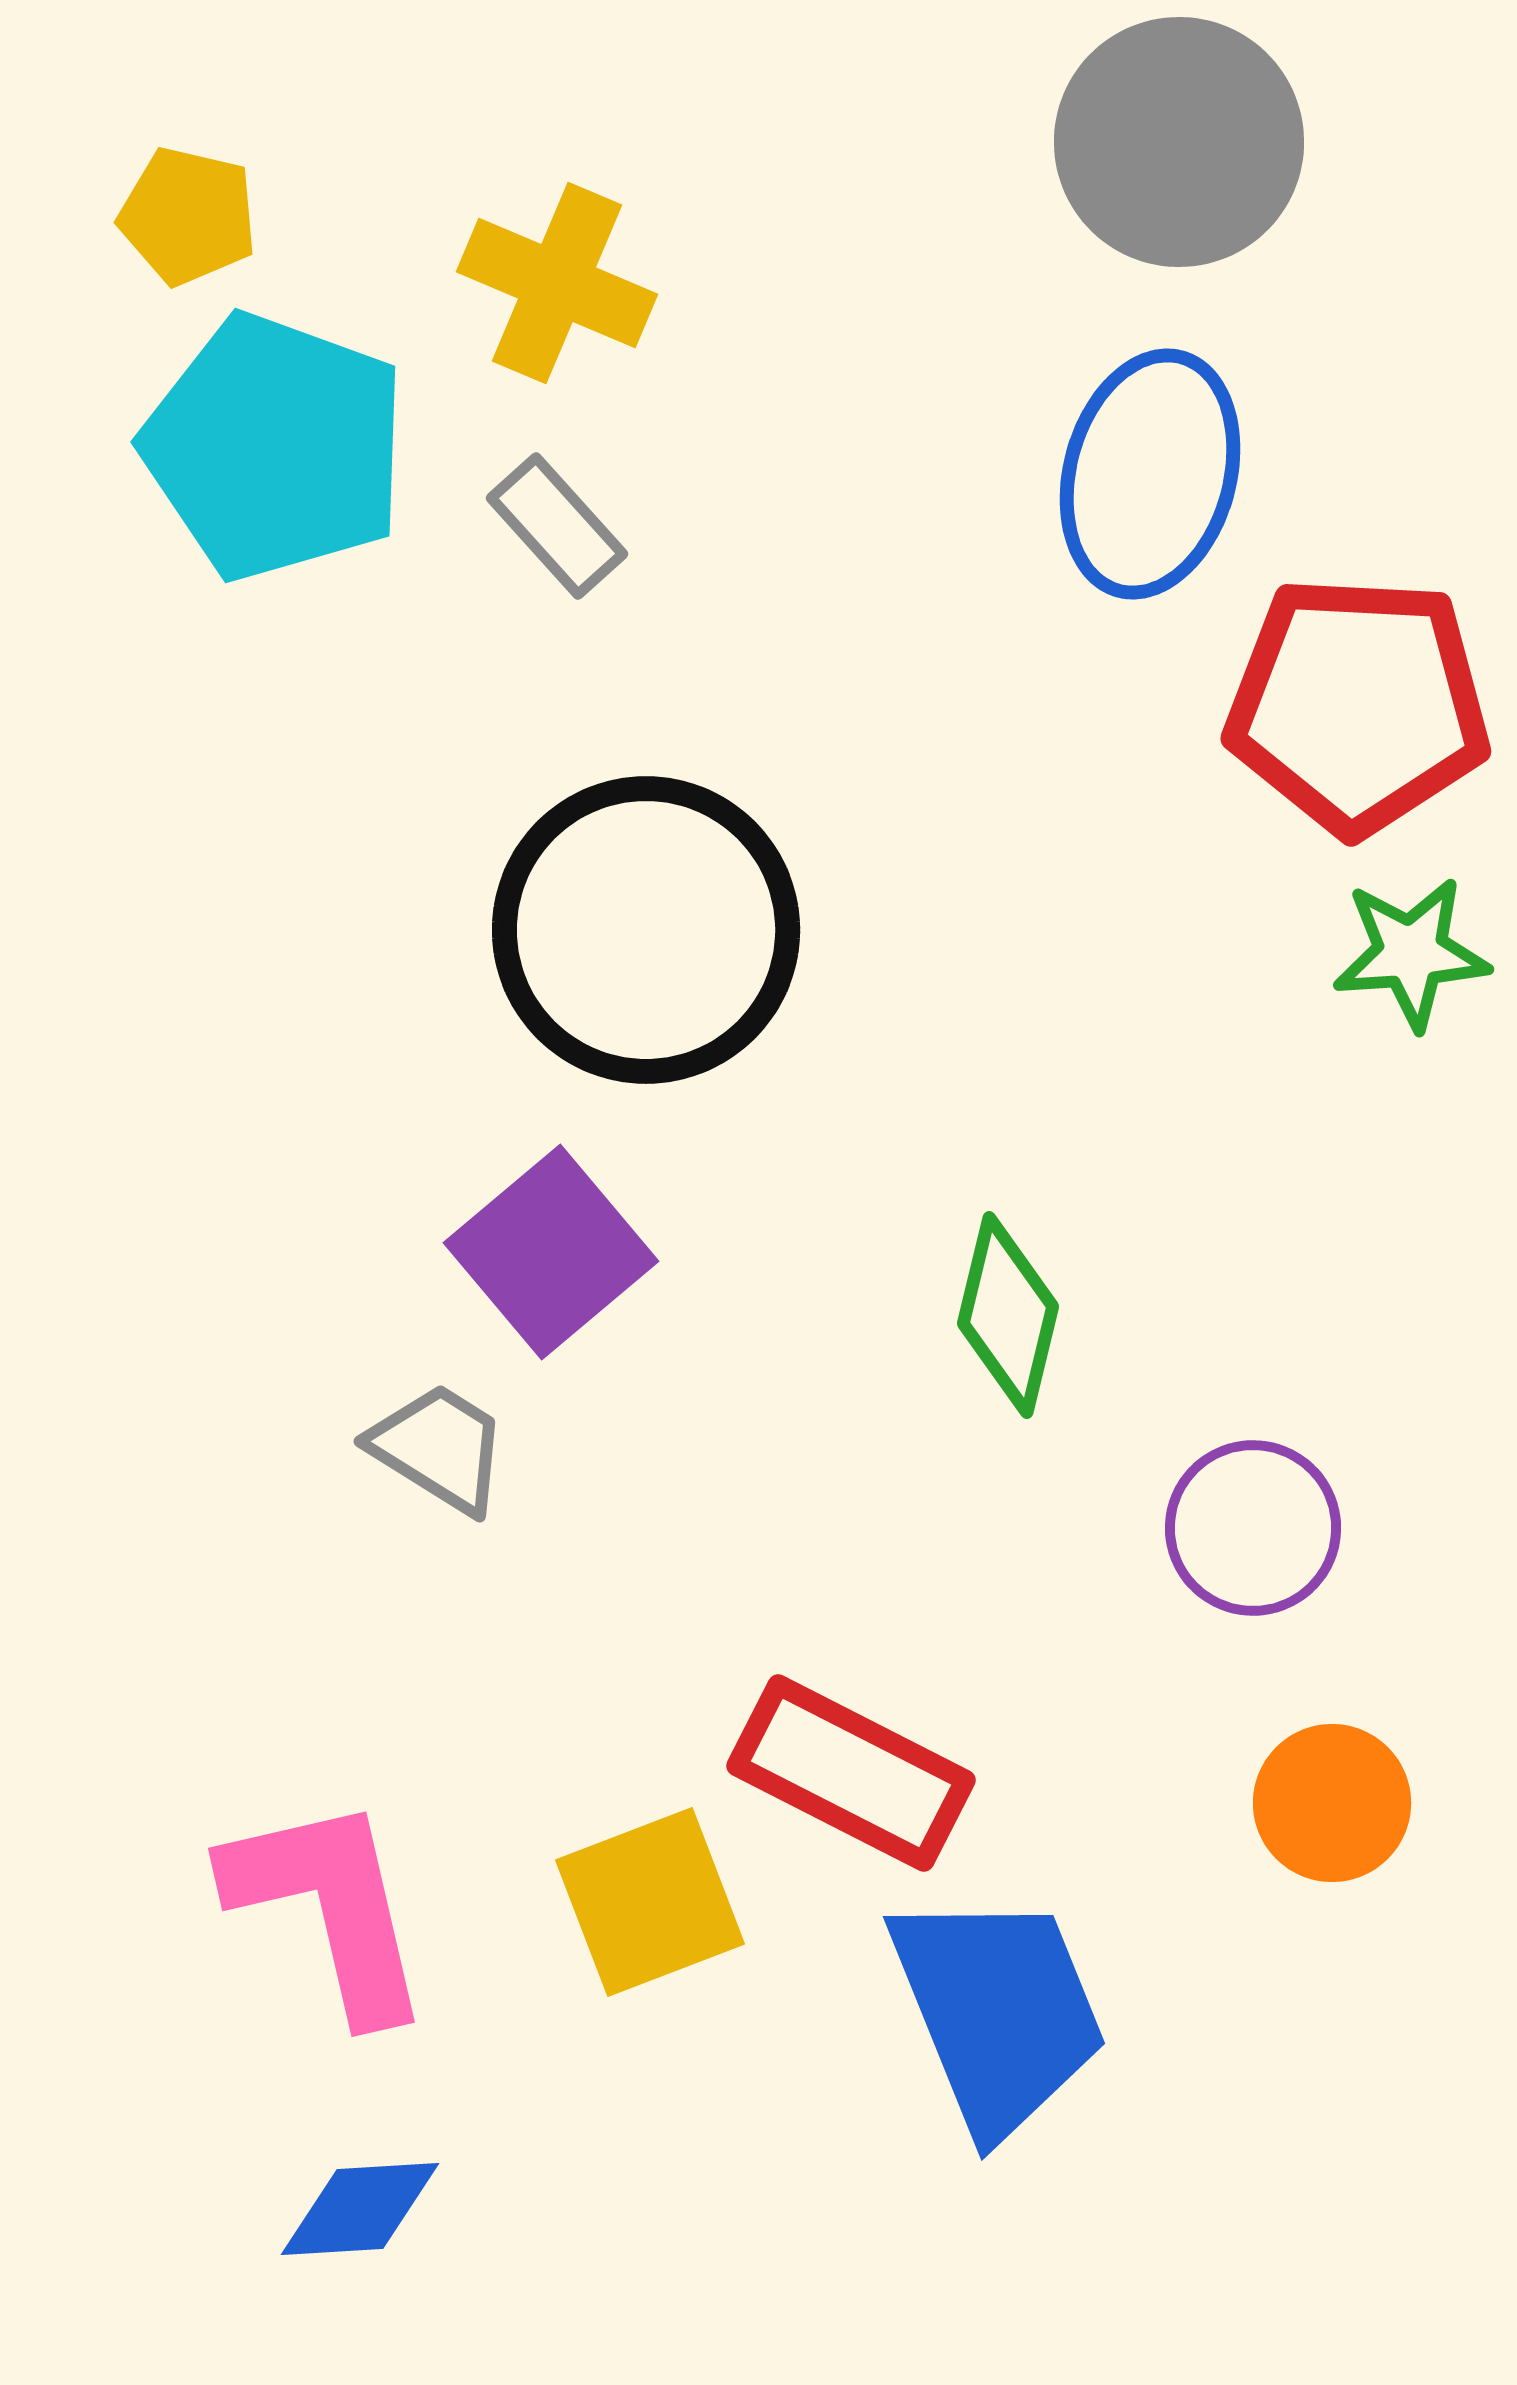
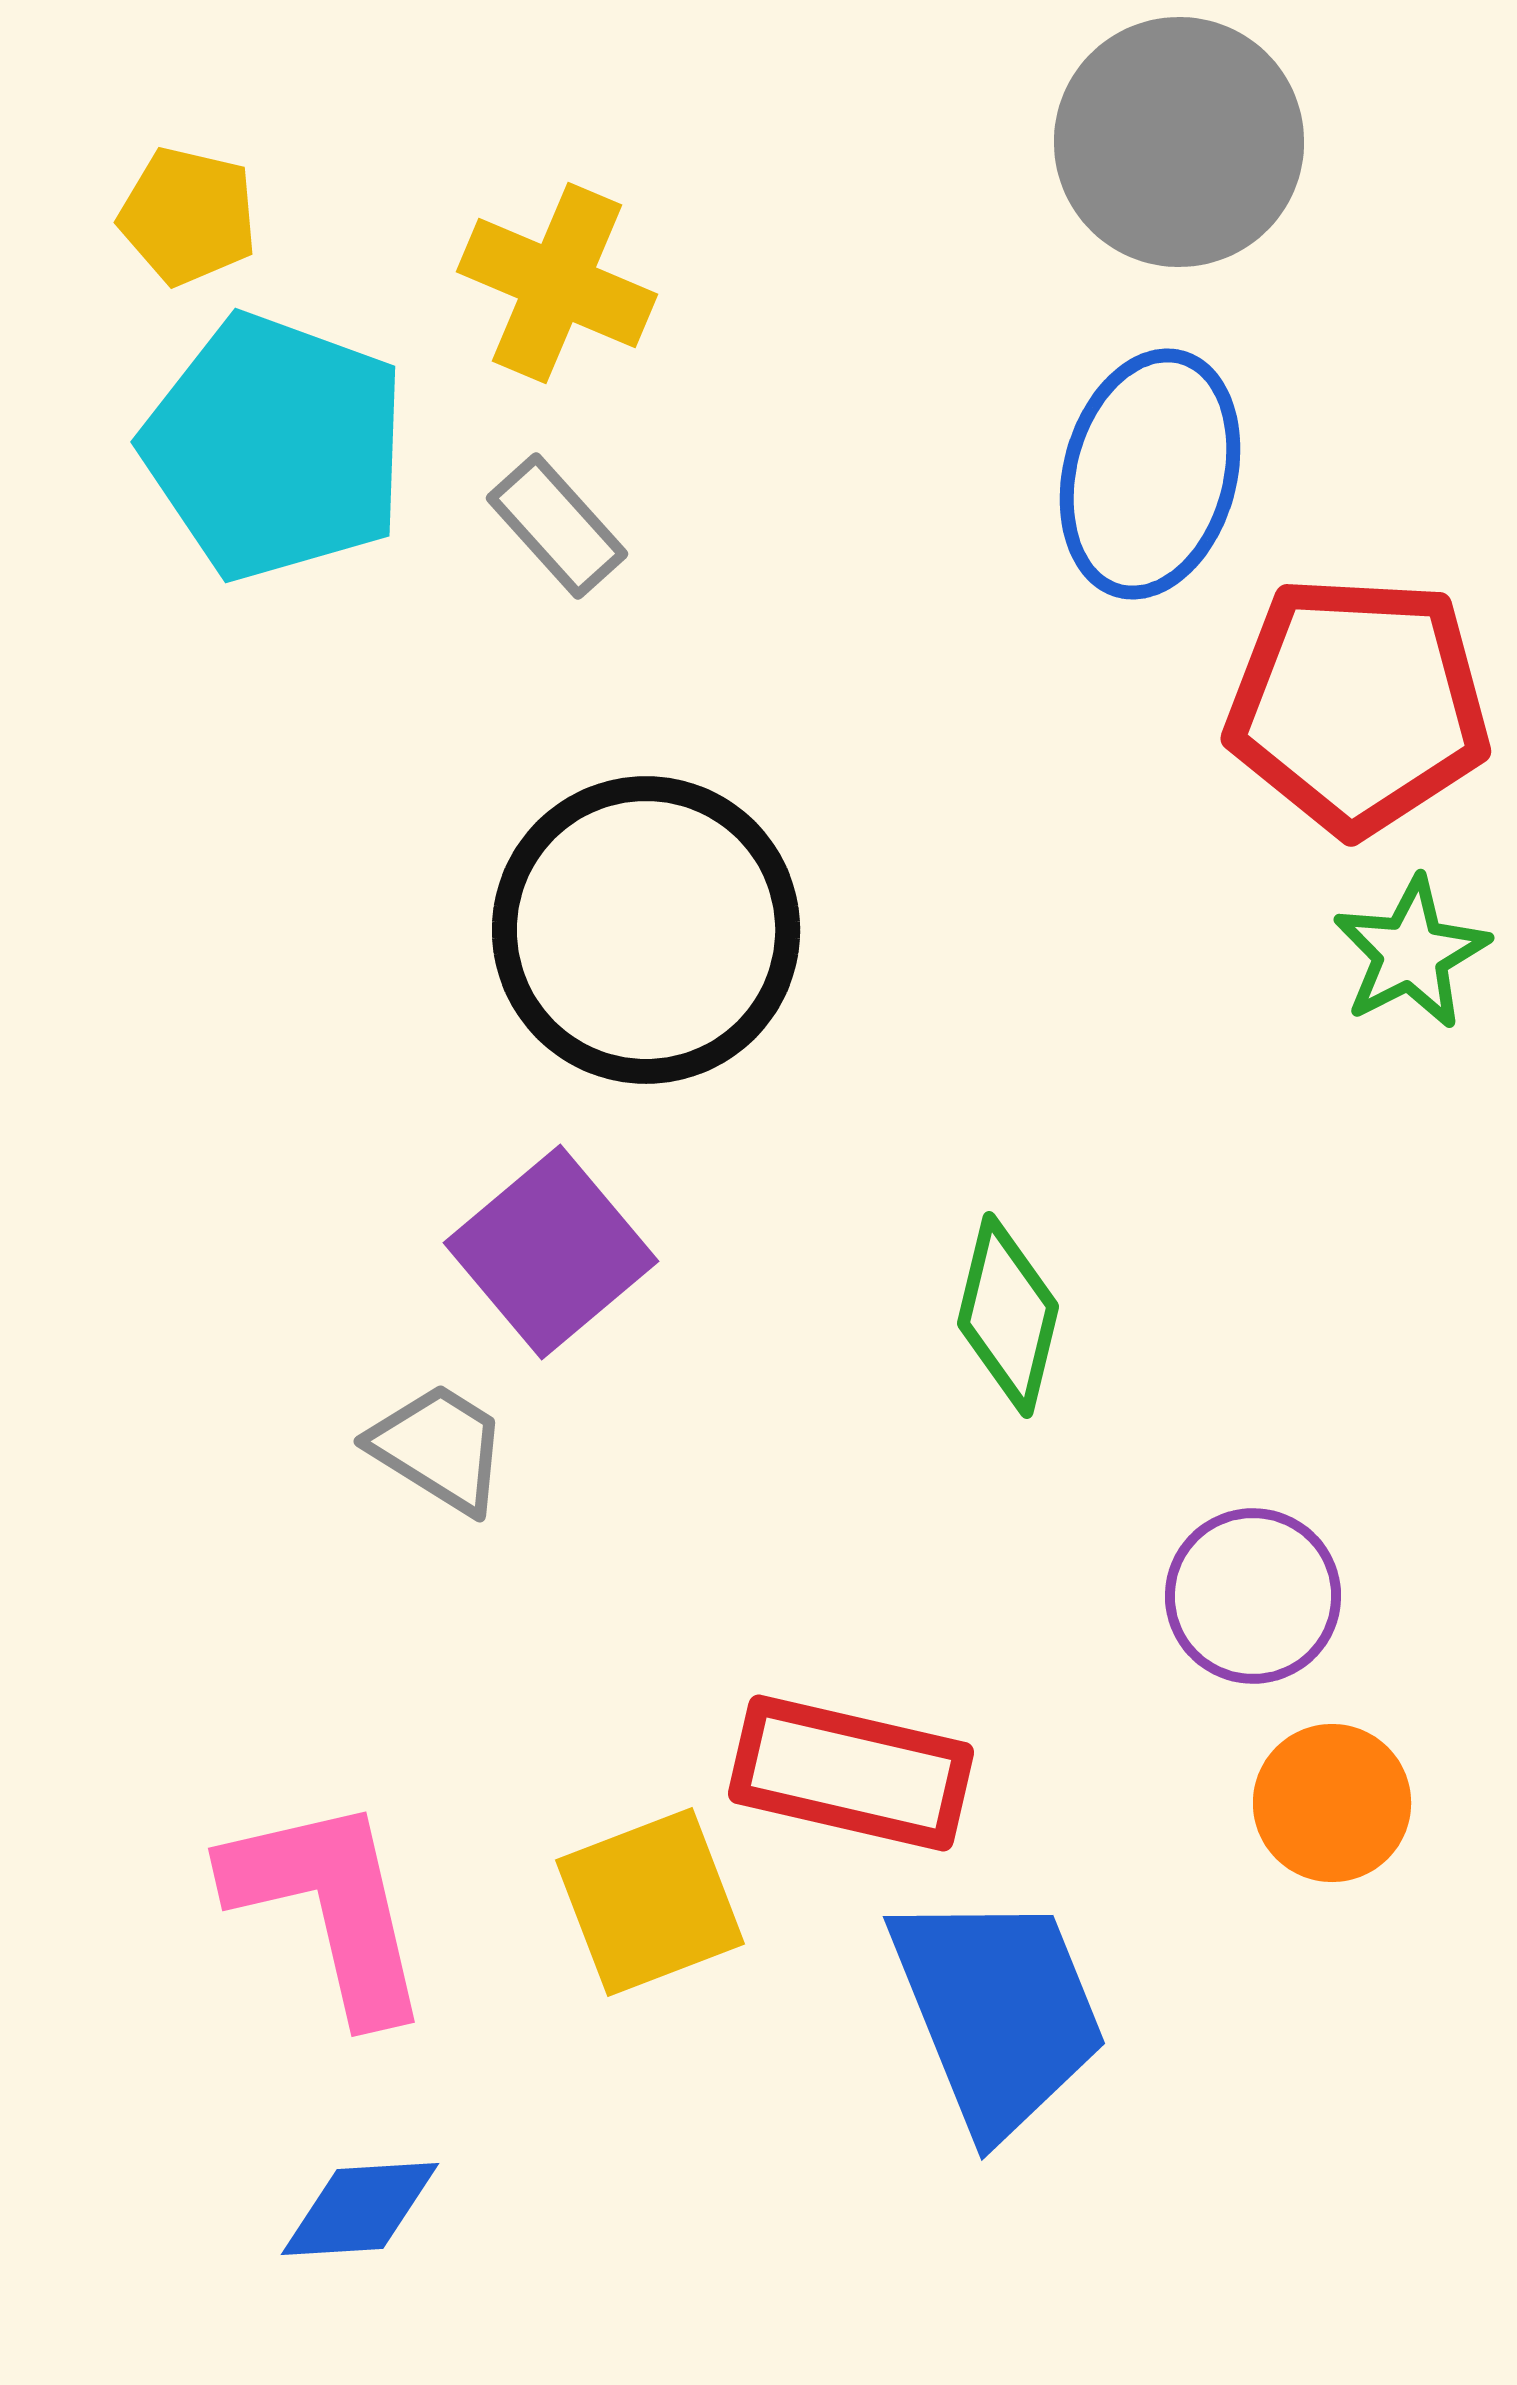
green star: rotated 23 degrees counterclockwise
purple circle: moved 68 px down
red rectangle: rotated 14 degrees counterclockwise
